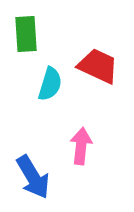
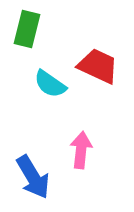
green rectangle: moved 1 px right, 5 px up; rotated 18 degrees clockwise
cyan semicircle: rotated 108 degrees clockwise
pink arrow: moved 4 px down
